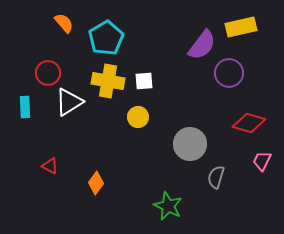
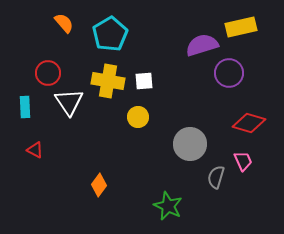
cyan pentagon: moved 4 px right, 4 px up
purple semicircle: rotated 144 degrees counterclockwise
white triangle: rotated 32 degrees counterclockwise
pink trapezoid: moved 19 px left; rotated 130 degrees clockwise
red triangle: moved 15 px left, 16 px up
orange diamond: moved 3 px right, 2 px down
